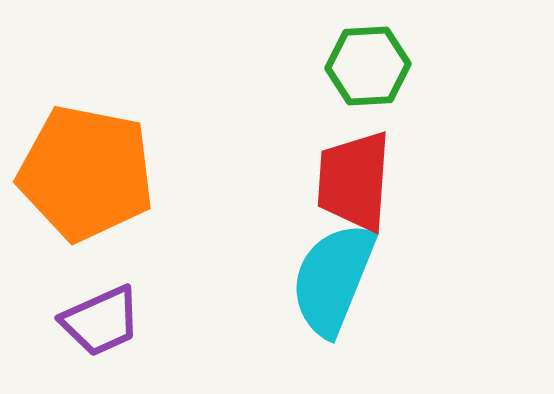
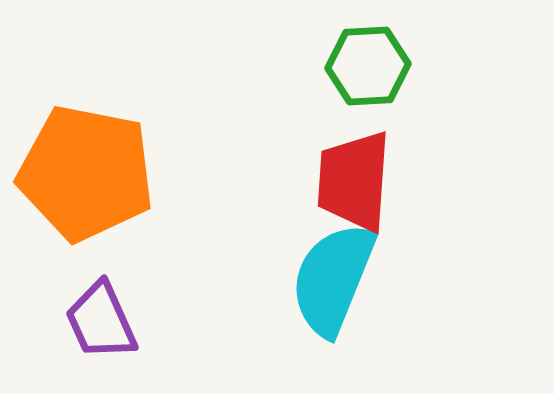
purple trapezoid: rotated 90 degrees clockwise
